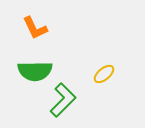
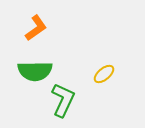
orange L-shape: moved 1 px right; rotated 100 degrees counterclockwise
green L-shape: rotated 20 degrees counterclockwise
